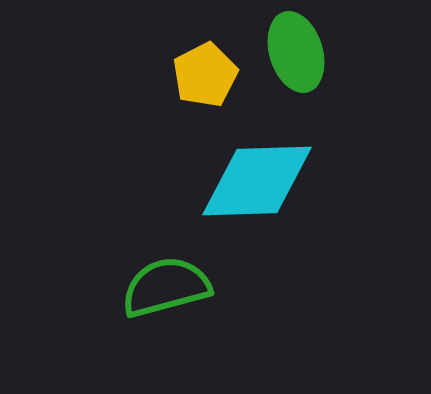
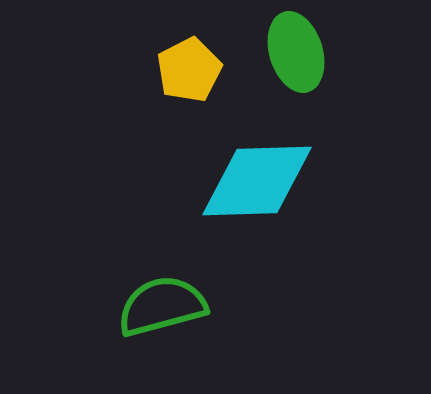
yellow pentagon: moved 16 px left, 5 px up
green semicircle: moved 4 px left, 19 px down
